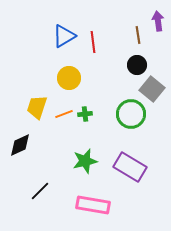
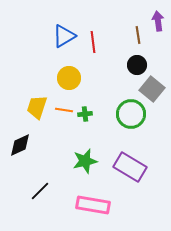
orange line: moved 4 px up; rotated 30 degrees clockwise
